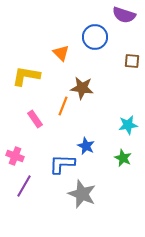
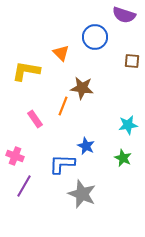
yellow L-shape: moved 5 px up
